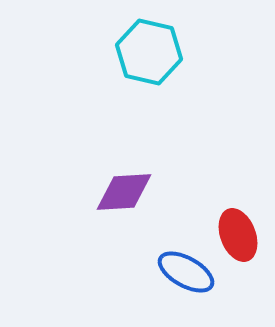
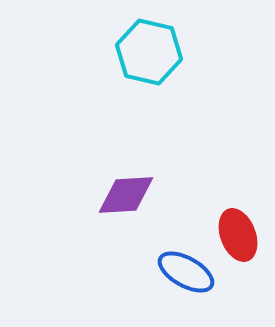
purple diamond: moved 2 px right, 3 px down
